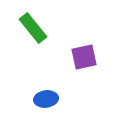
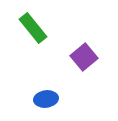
purple square: rotated 28 degrees counterclockwise
